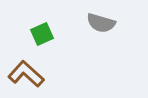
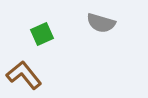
brown L-shape: moved 2 px left, 1 px down; rotated 9 degrees clockwise
